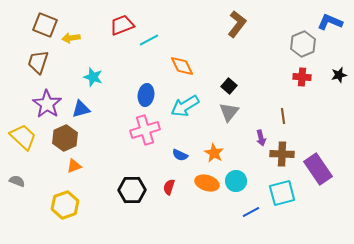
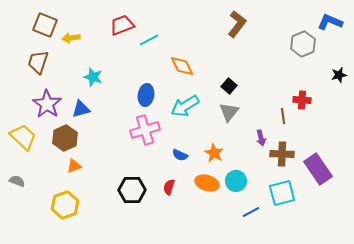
red cross: moved 23 px down
